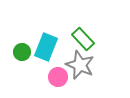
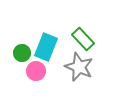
green circle: moved 1 px down
gray star: moved 1 px left, 2 px down
pink circle: moved 22 px left, 6 px up
